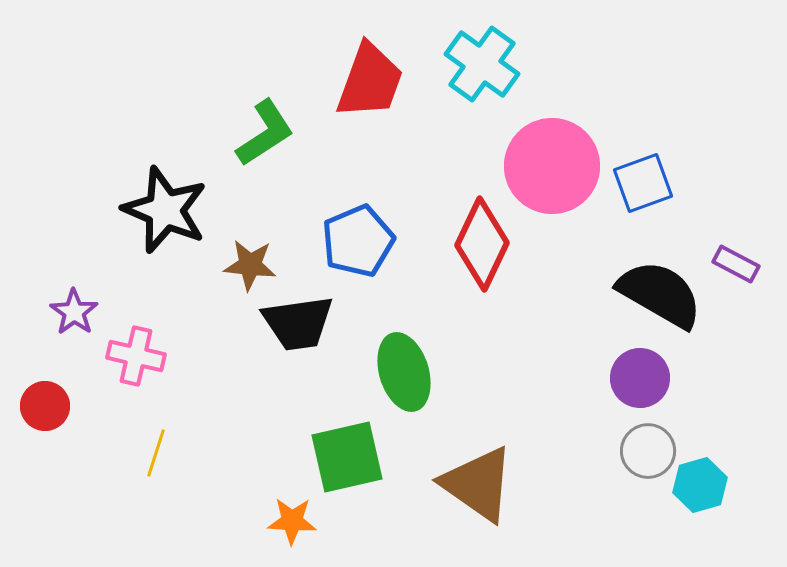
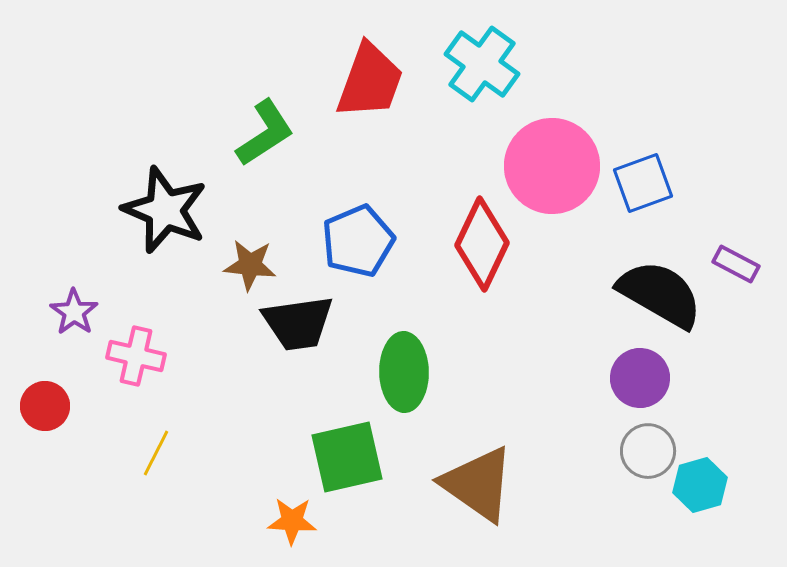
green ellipse: rotated 16 degrees clockwise
yellow line: rotated 9 degrees clockwise
